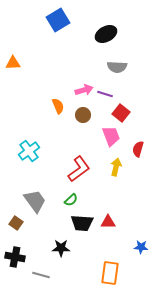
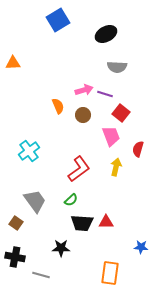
red triangle: moved 2 px left
